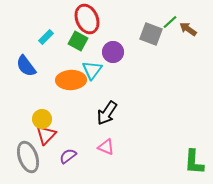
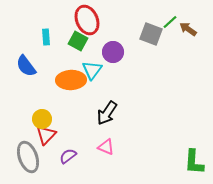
red ellipse: moved 1 px down
cyan rectangle: rotated 49 degrees counterclockwise
